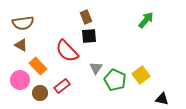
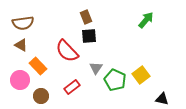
red rectangle: moved 10 px right, 1 px down
brown circle: moved 1 px right, 3 px down
